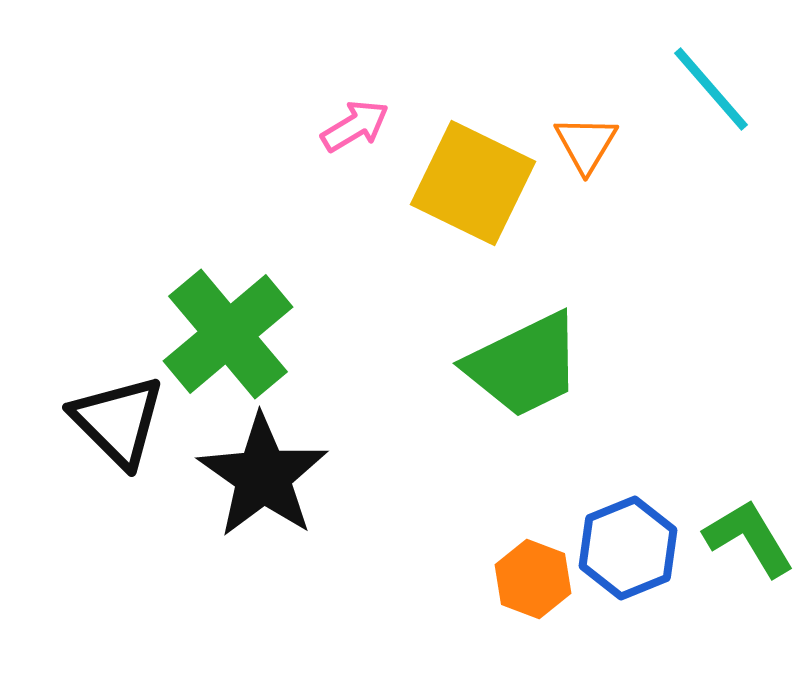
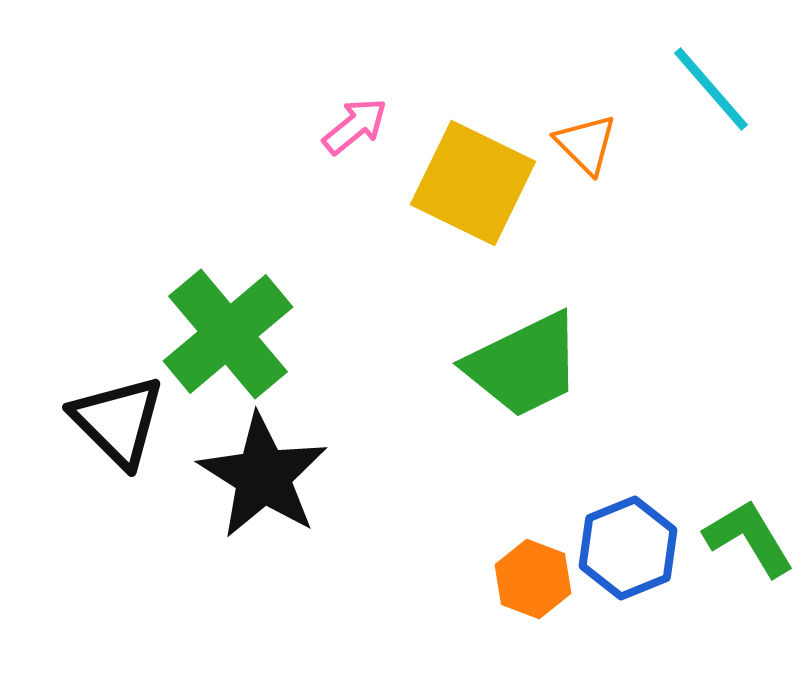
pink arrow: rotated 8 degrees counterclockwise
orange triangle: rotated 16 degrees counterclockwise
black star: rotated 3 degrees counterclockwise
